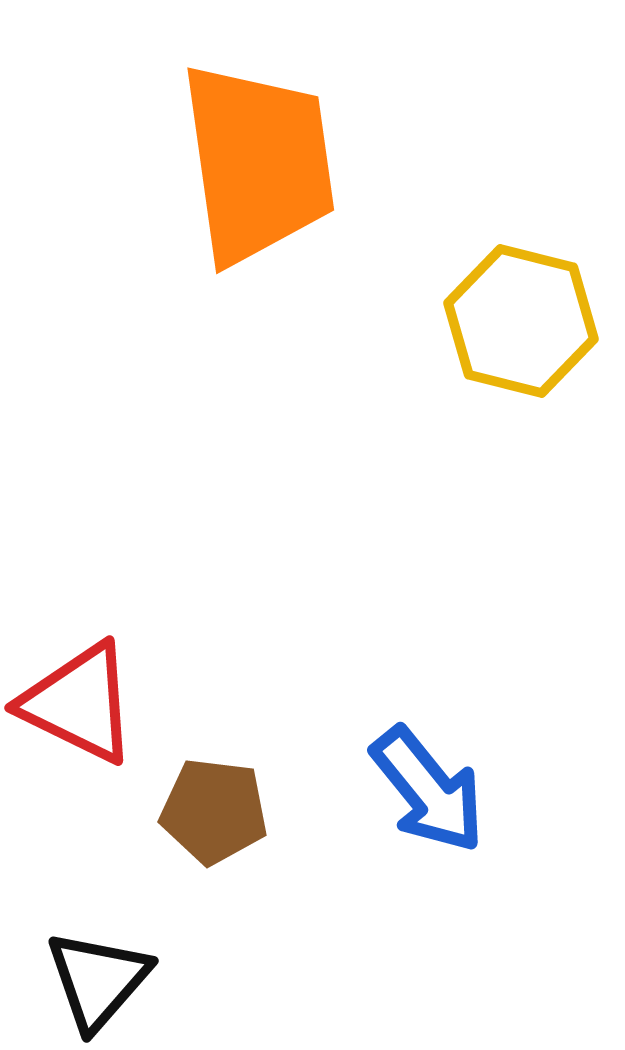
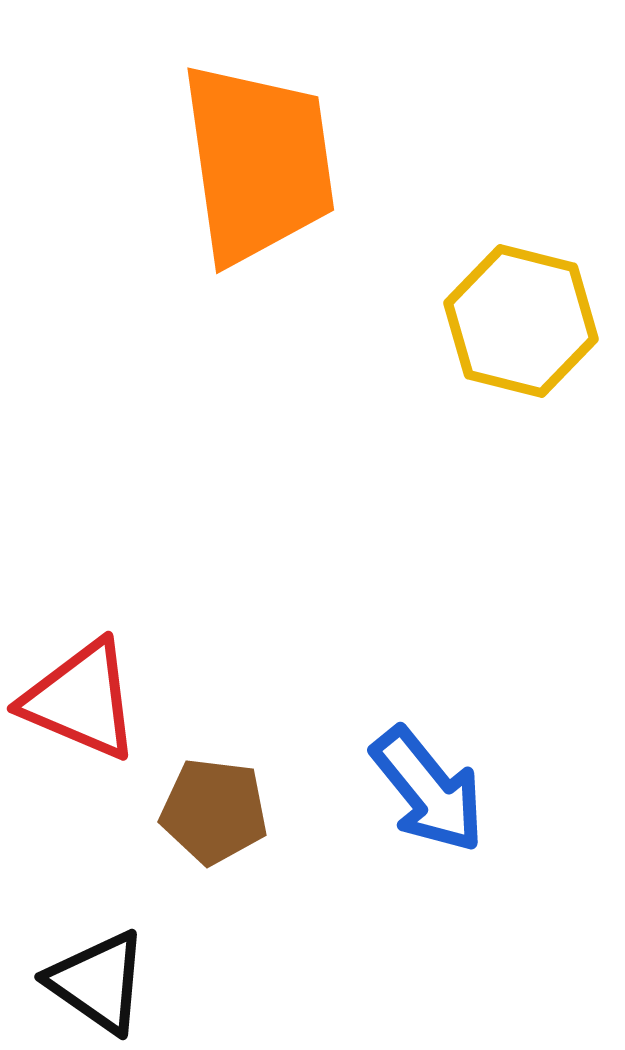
red triangle: moved 2 px right, 3 px up; rotated 3 degrees counterclockwise
black triangle: moved 2 px down; rotated 36 degrees counterclockwise
